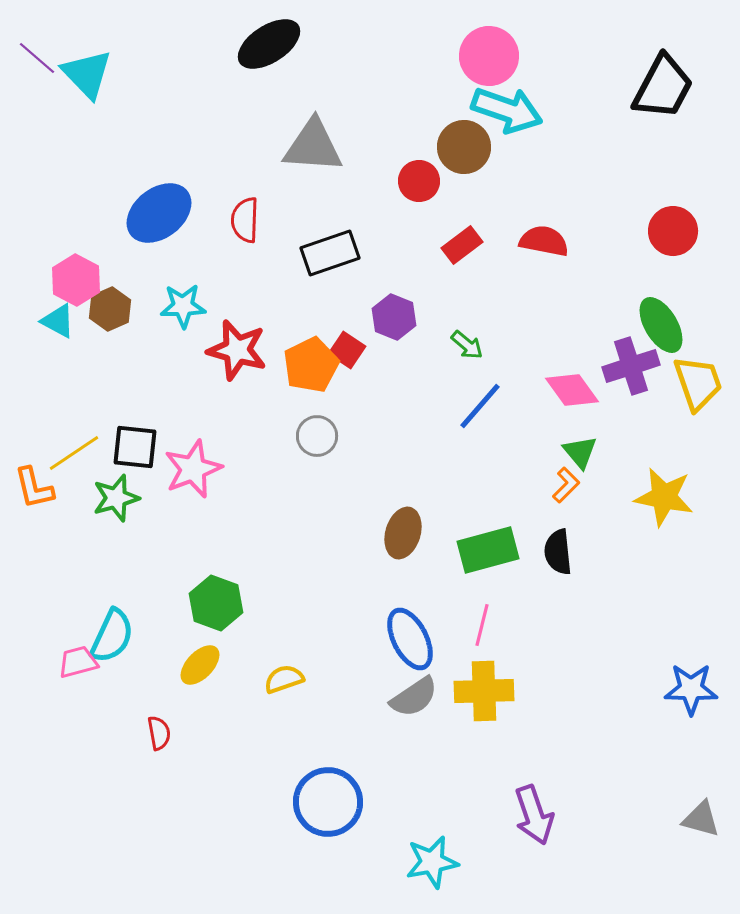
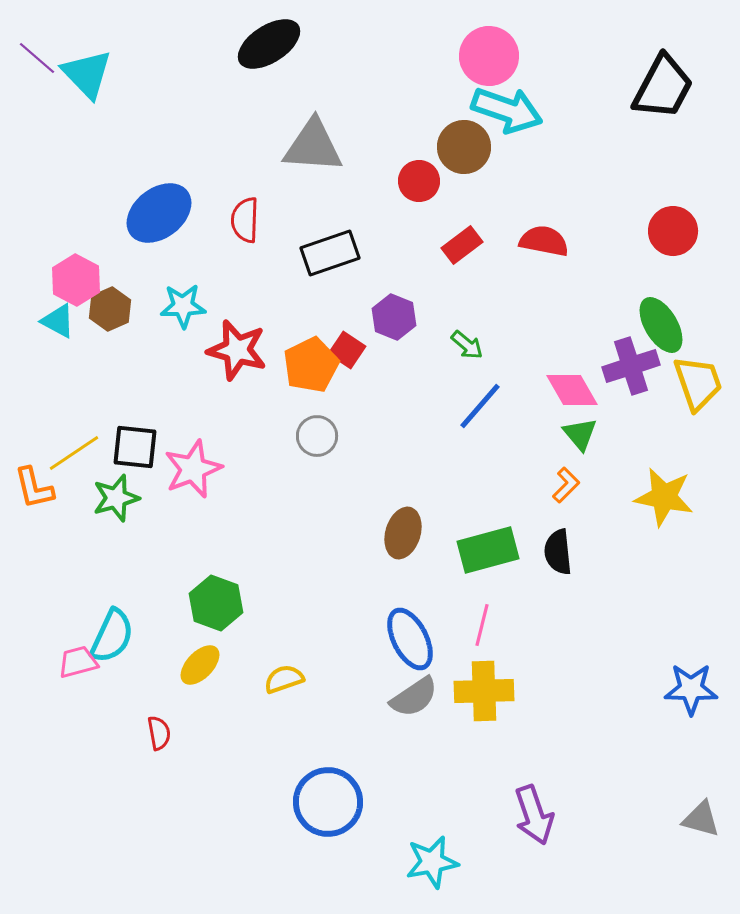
pink diamond at (572, 390): rotated 6 degrees clockwise
green triangle at (580, 452): moved 18 px up
